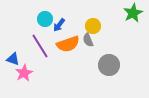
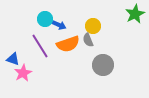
green star: moved 2 px right, 1 px down
blue arrow: rotated 104 degrees counterclockwise
gray circle: moved 6 px left
pink star: moved 1 px left
